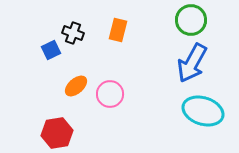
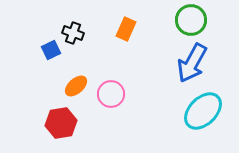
orange rectangle: moved 8 px right, 1 px up; rotated 10 degrees clockwise
pink circle: moved 1 px right
cyan ellipse: rotated 63 degrees counterclockwise
red hexagon: moved 4 px right, 10 px up
